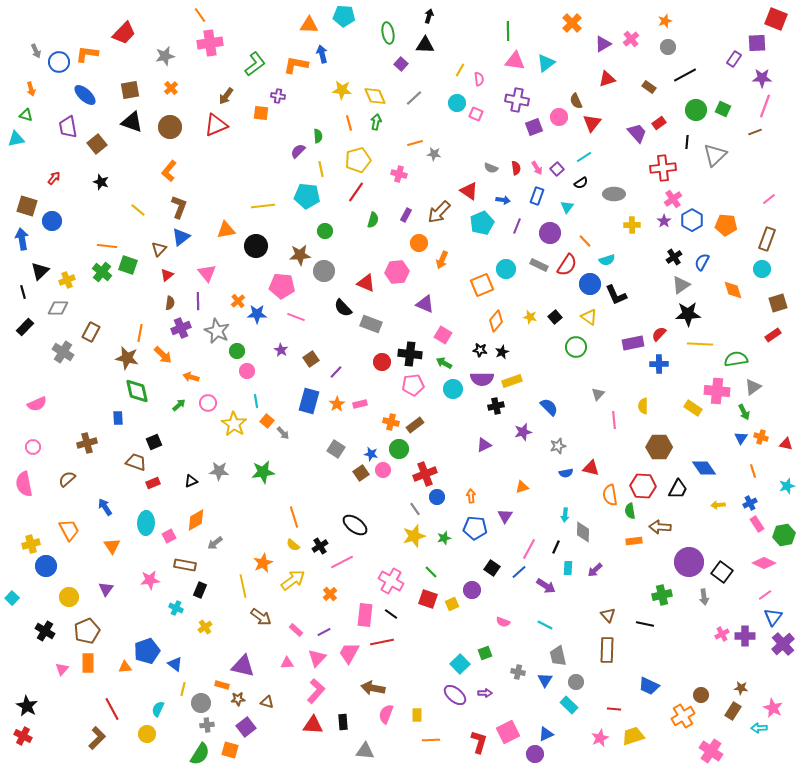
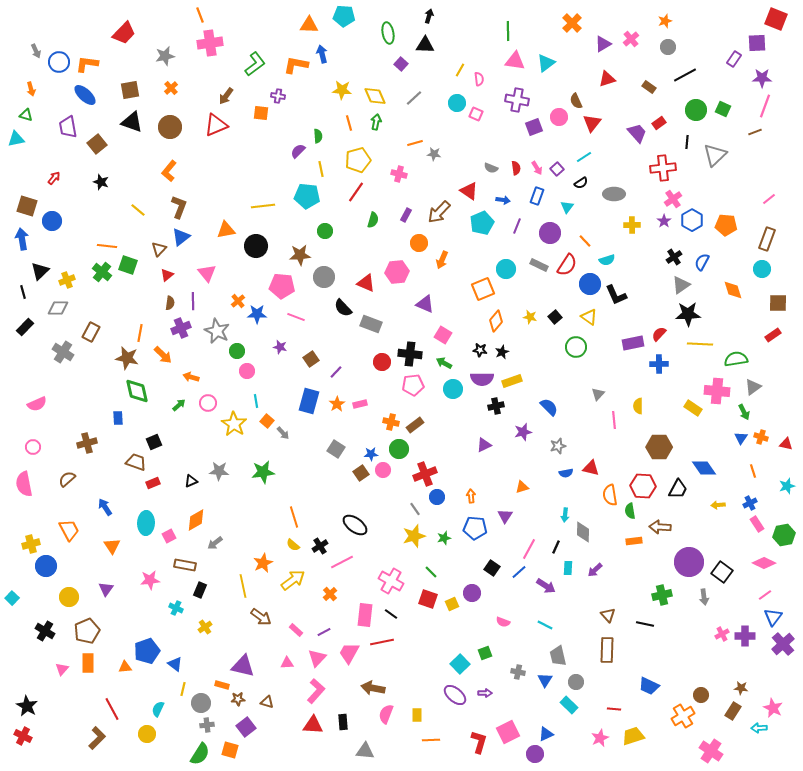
orange line at (200, 15): rotated 14 degrees clockwise
orange L-shape at (87, 54): moved 10 px down
gray circle at (324, 271): moved 6 px down
orange square at (482, 285): moved 1 px right, 4 px down
purple line at (198, 301): moved 5 px left
brown square at (778, 303): rotated 18 degrees clockwise
purple star at (281, 350): moved 1 px left, 3 px up; rotated 16 degrees counterclockwise
yellow semicircle at (643, 406): moved 5 px left
blue star at (371, 454): rotated 16 degrees counterclockwise
purple circle at (472, 590): moved 3 px down
